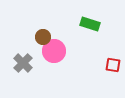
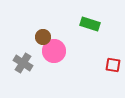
gray cross: rotated 12 degrees counterclockwise
